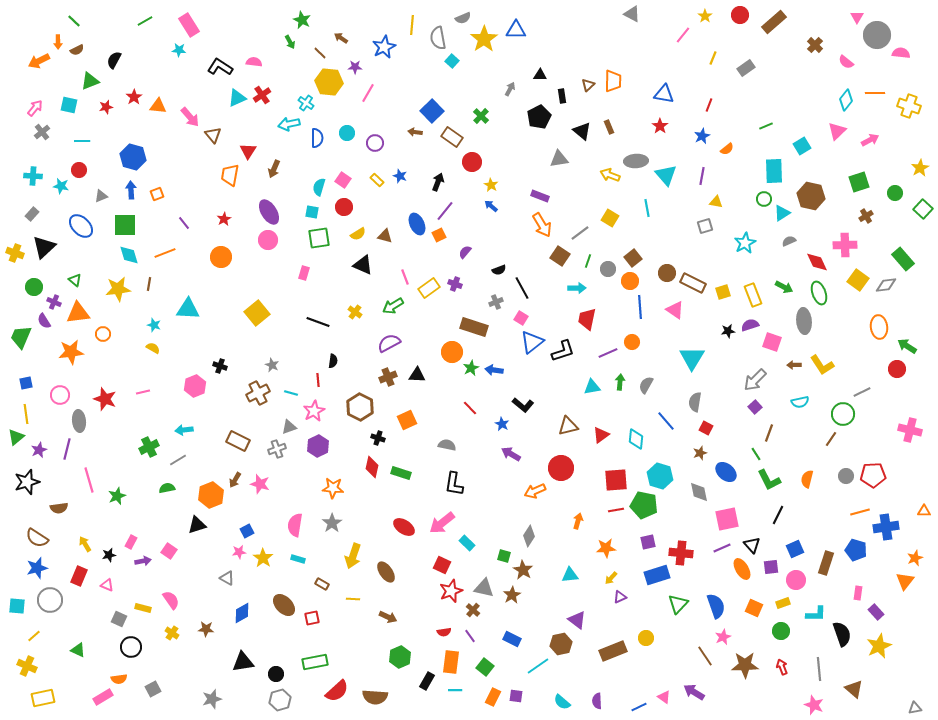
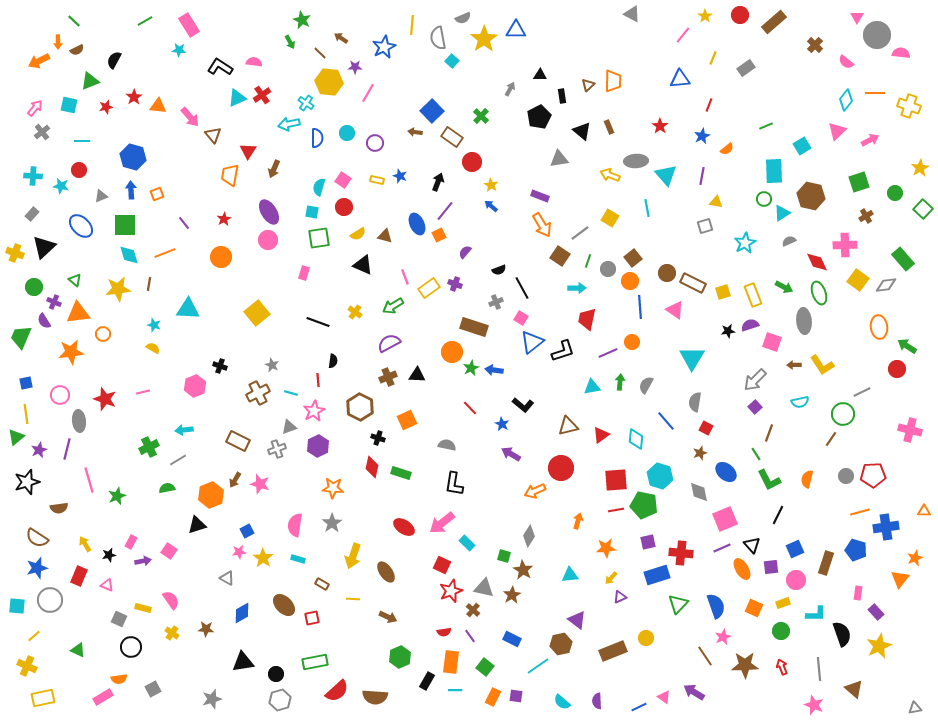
blue triangle at (664, 94): moved 16 px right, 15 px up; rotated 15 degrees counterclockwise
yellow rectangle at (377, 180): rotated 32 degrees counterclockwise
pink square at (727, 519): moved 2 px left; rotated 10 degrees counterclockwise
orange triangle at (905, 581): moved 5 px left, 2 px up
